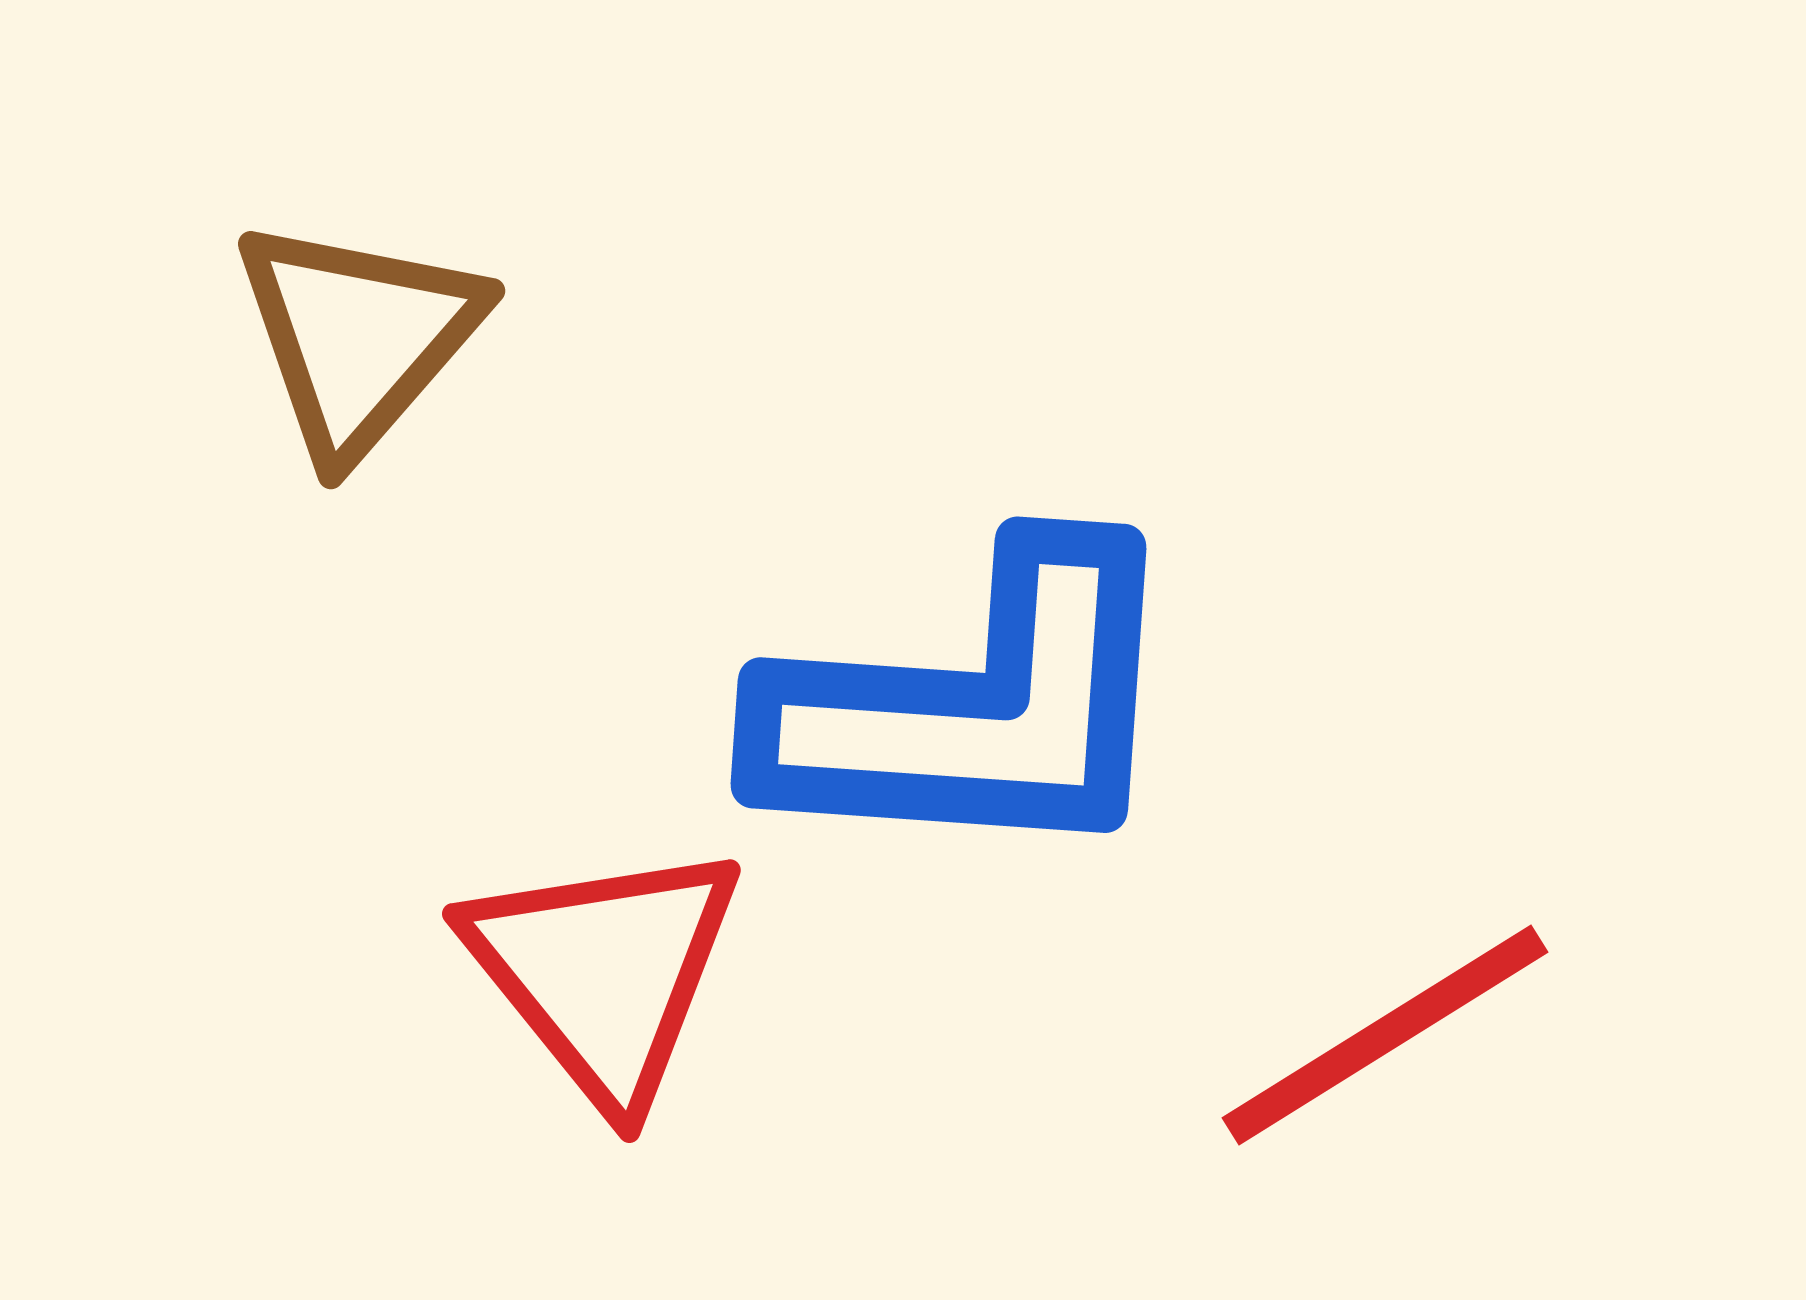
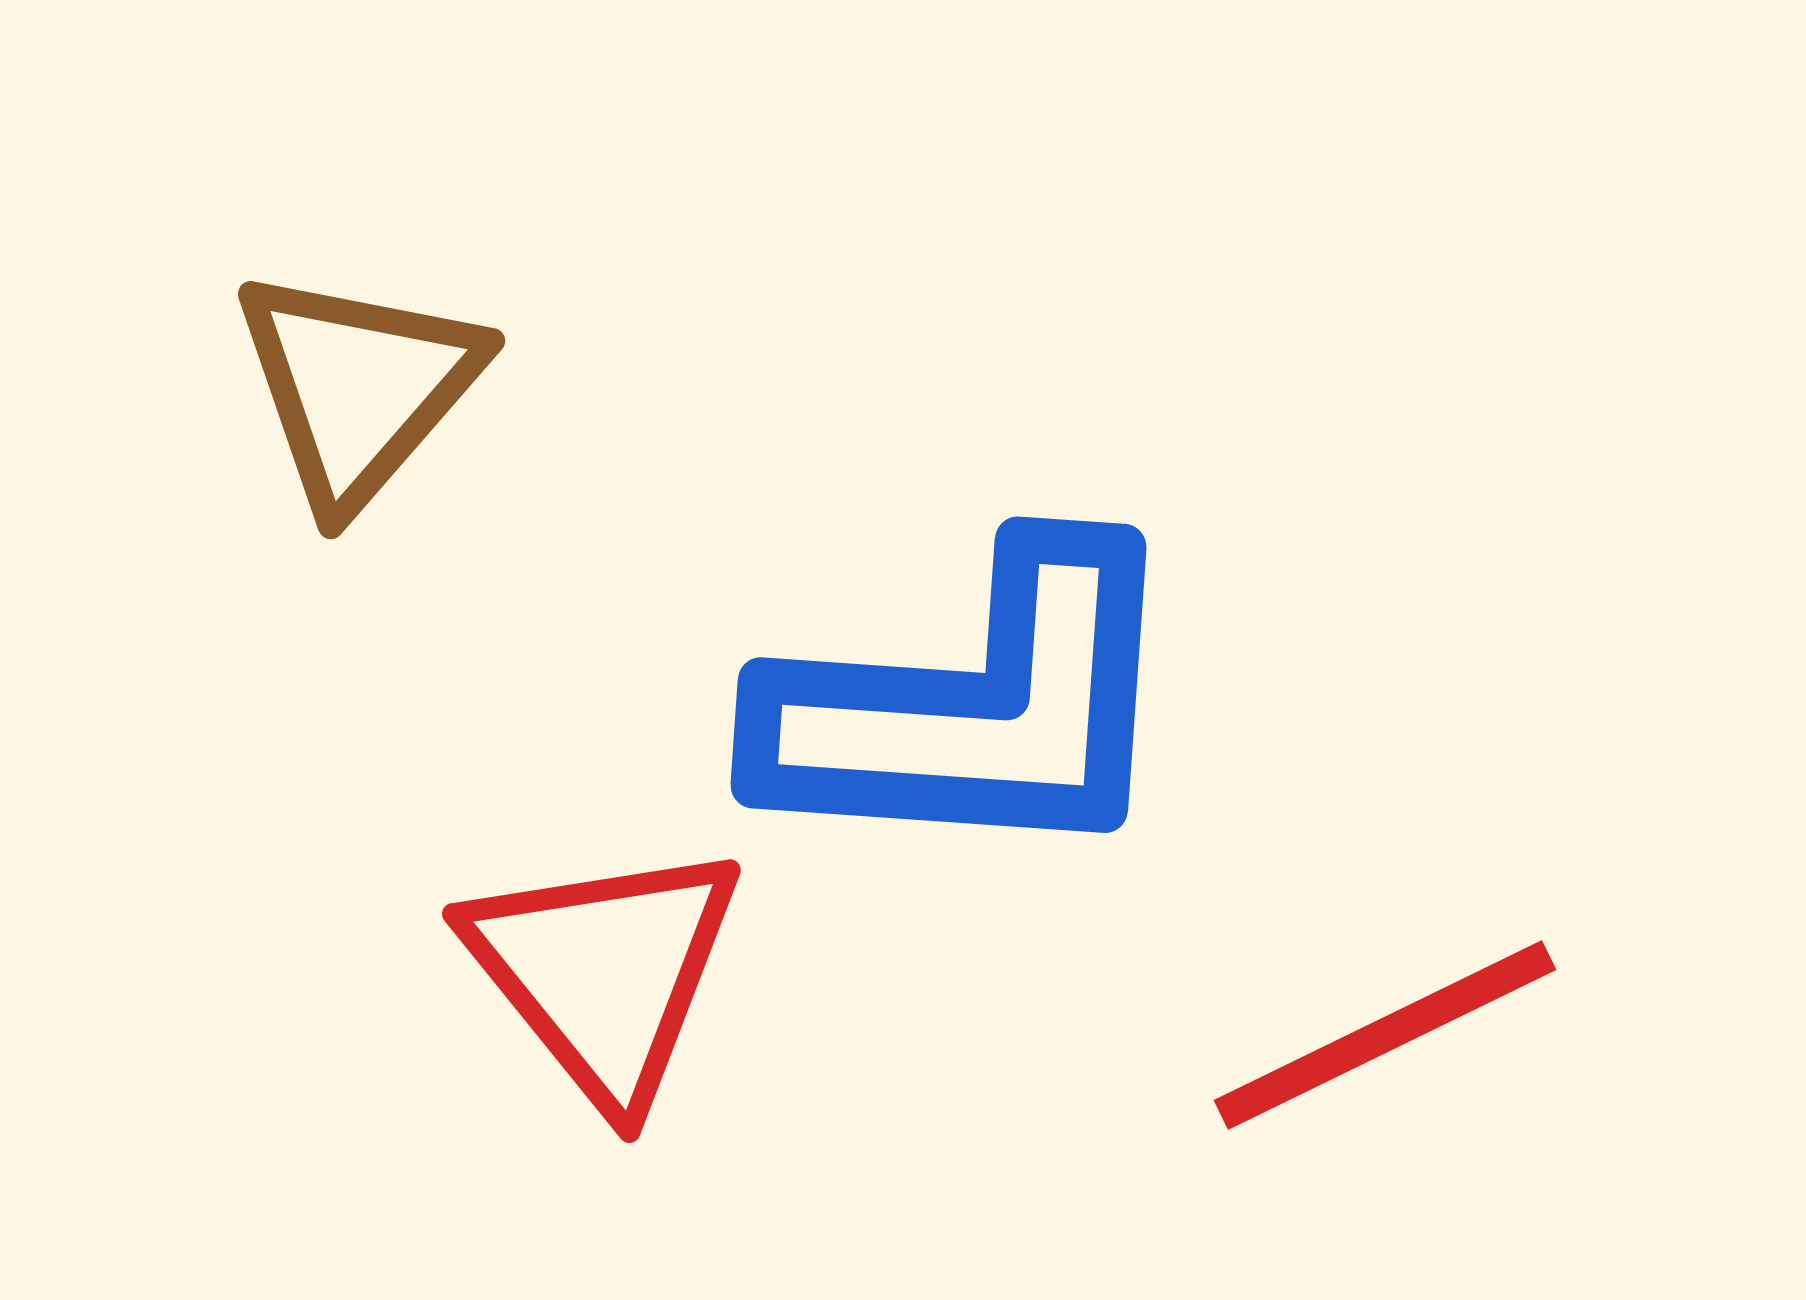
brown triangle: moved 50 px down
red line: rotated 6 degrees clockwise
